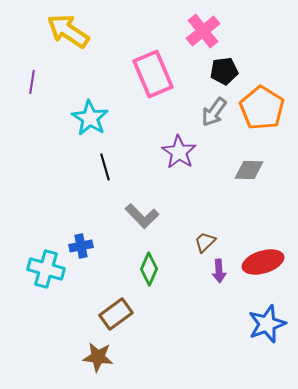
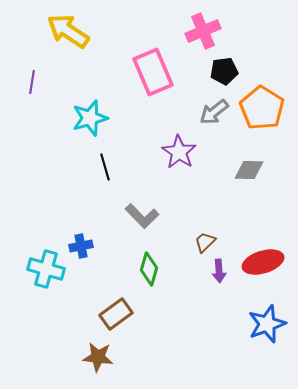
pink cross: rotated 16 degrees clockwise
pink rectangle: moved 2 px up
gray arrow: rotated 16 degrees clockwise
cyan star: rotated 24 degrees clockwise
green diamond: rotated 8 degrees counterclockwise
